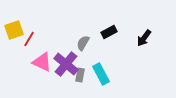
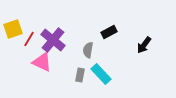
yellow square: moved 1 px left, 1 px up
black arrow: moved 7 px down
gray semicircle: moved 5 px right, 7 px down; rotated 21 degrees counterclockwise
purple cross: moved 13 px left, 24 px up
cyan rectangle: rotated 15 degrees counterclockwise
